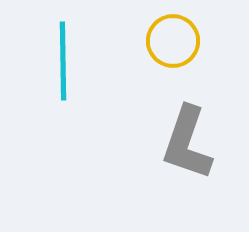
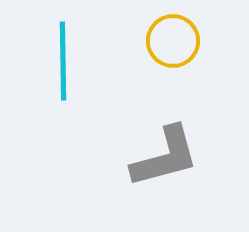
gray L-shape: moved 22 px left, 14 px down; rotated 124 degrees counterclockwise
